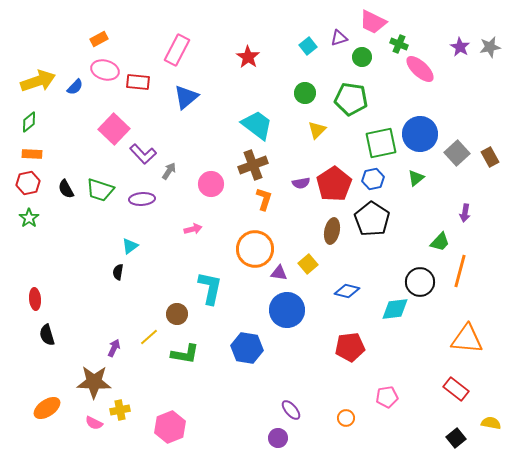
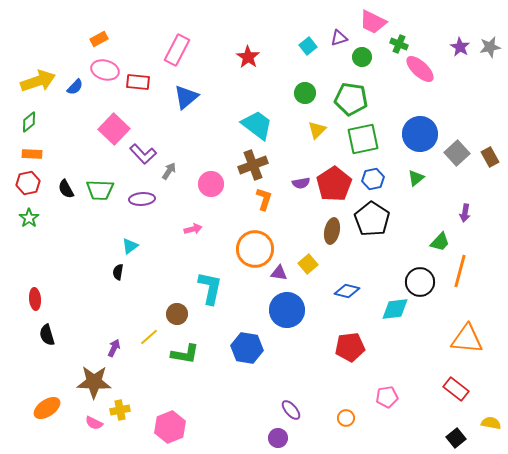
green square at (381, 143): moved 18 px left, 4 px up
green trapezoid at (100, 190): rotated 16 degrees counterclockwise
